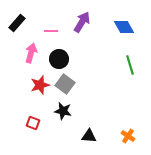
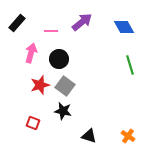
purple arrow: rotated 20 degrees clockwise
gray square: moved 2 px down
black triangle: rotated 14 degrees clockwise
